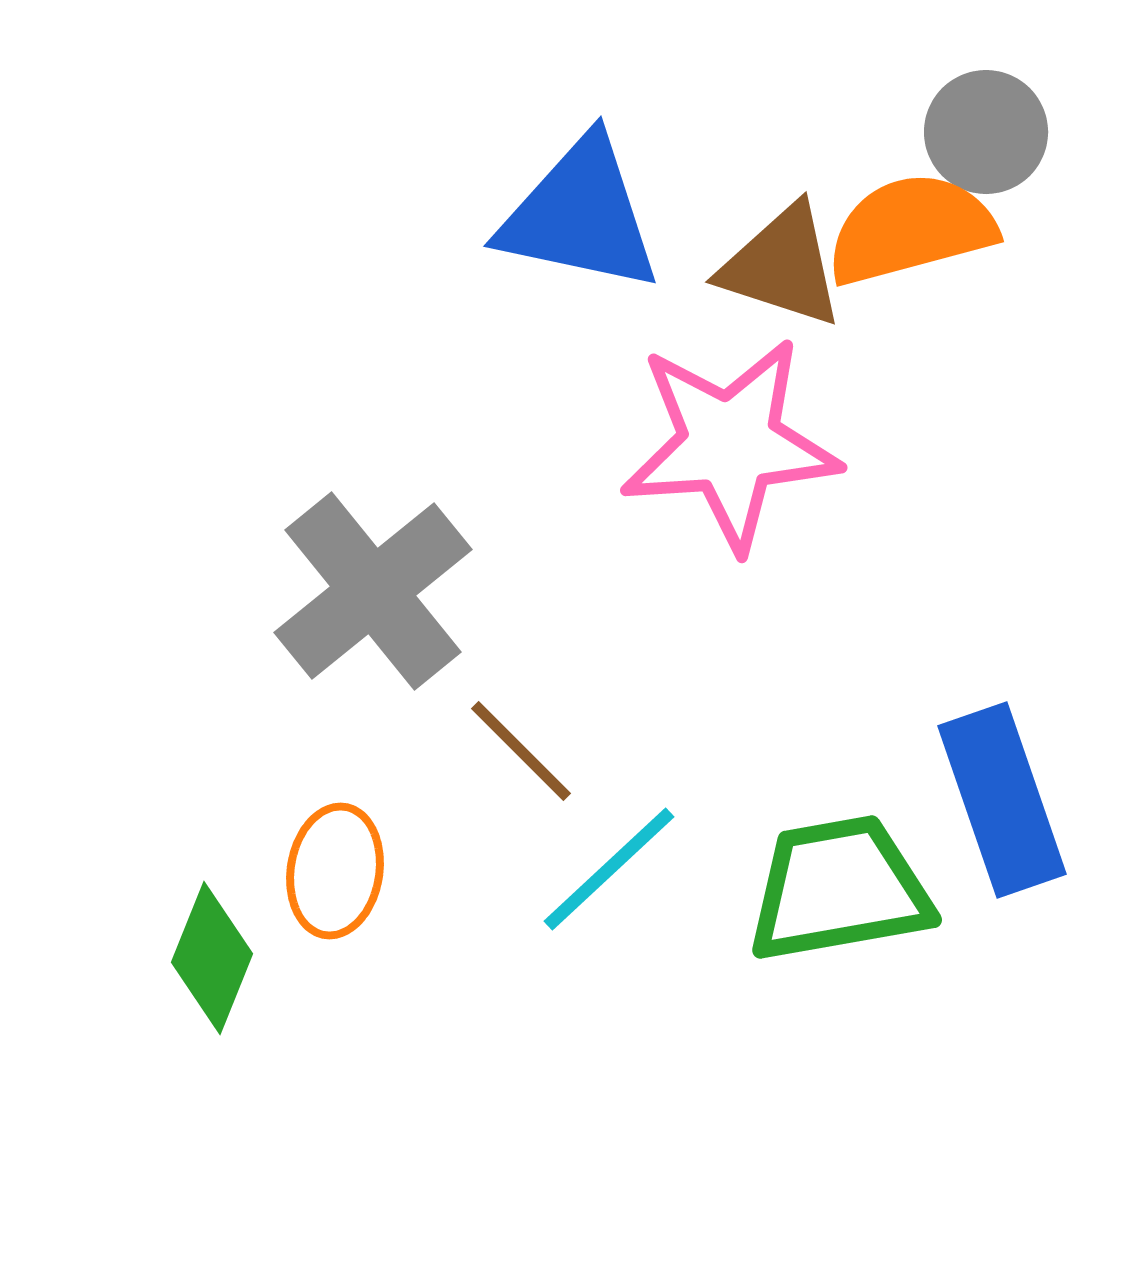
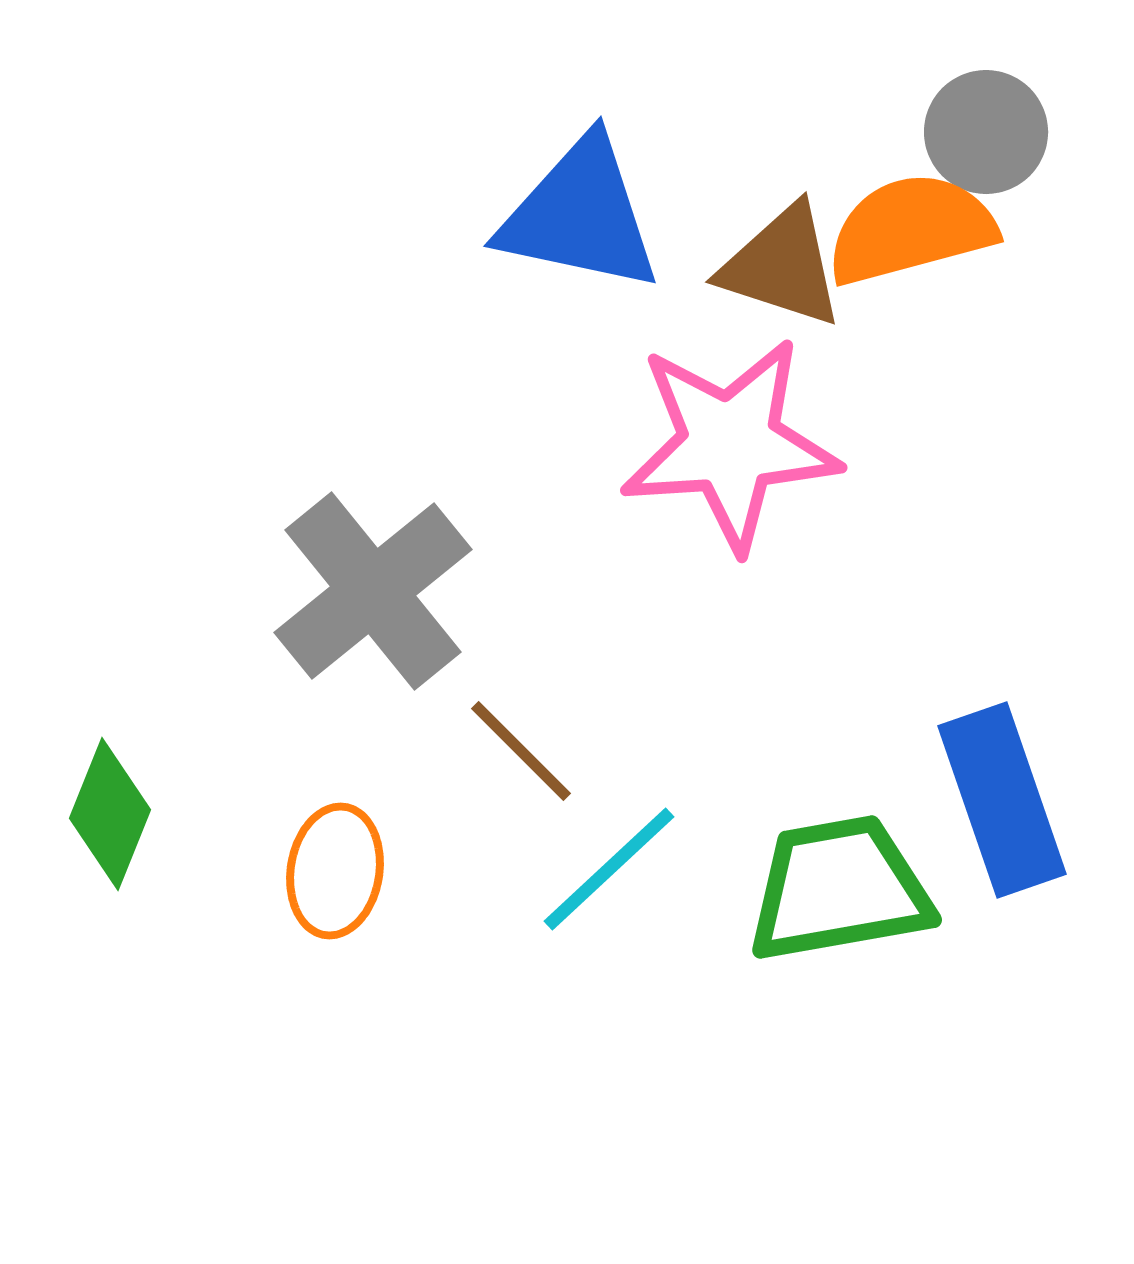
green diamond: moved 102 px left, 144 px up
